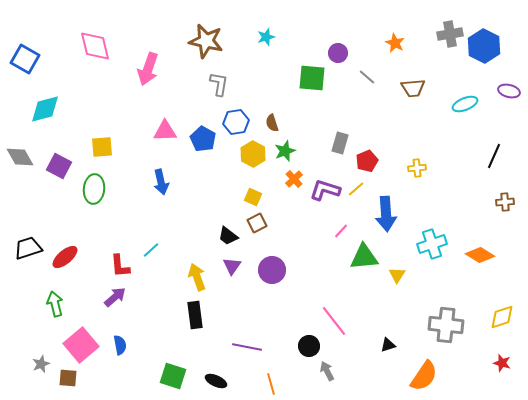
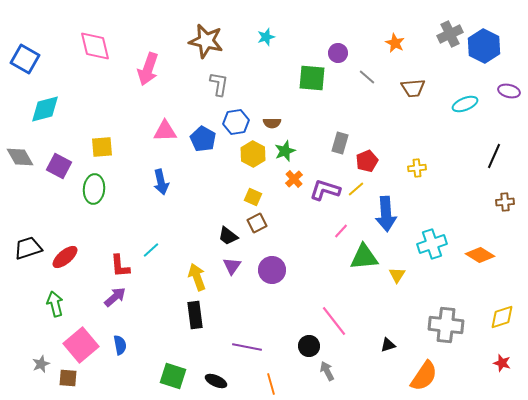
gray cross at (450, 34): rotated 15 degrees counterclockwise
brown semicircle at (272, 123): rotated 72 degrees counterclockwise
